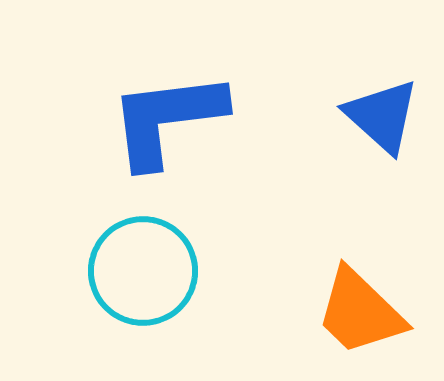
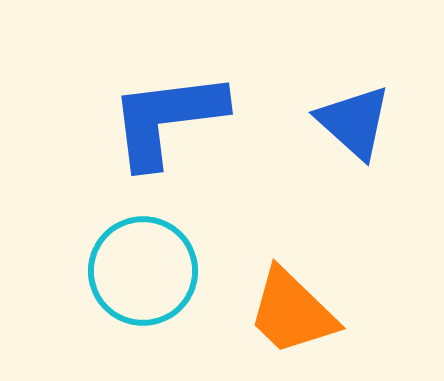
blue triangle: moved 28 px left, 6 px down
orange trapezoid: moved 68 px left
